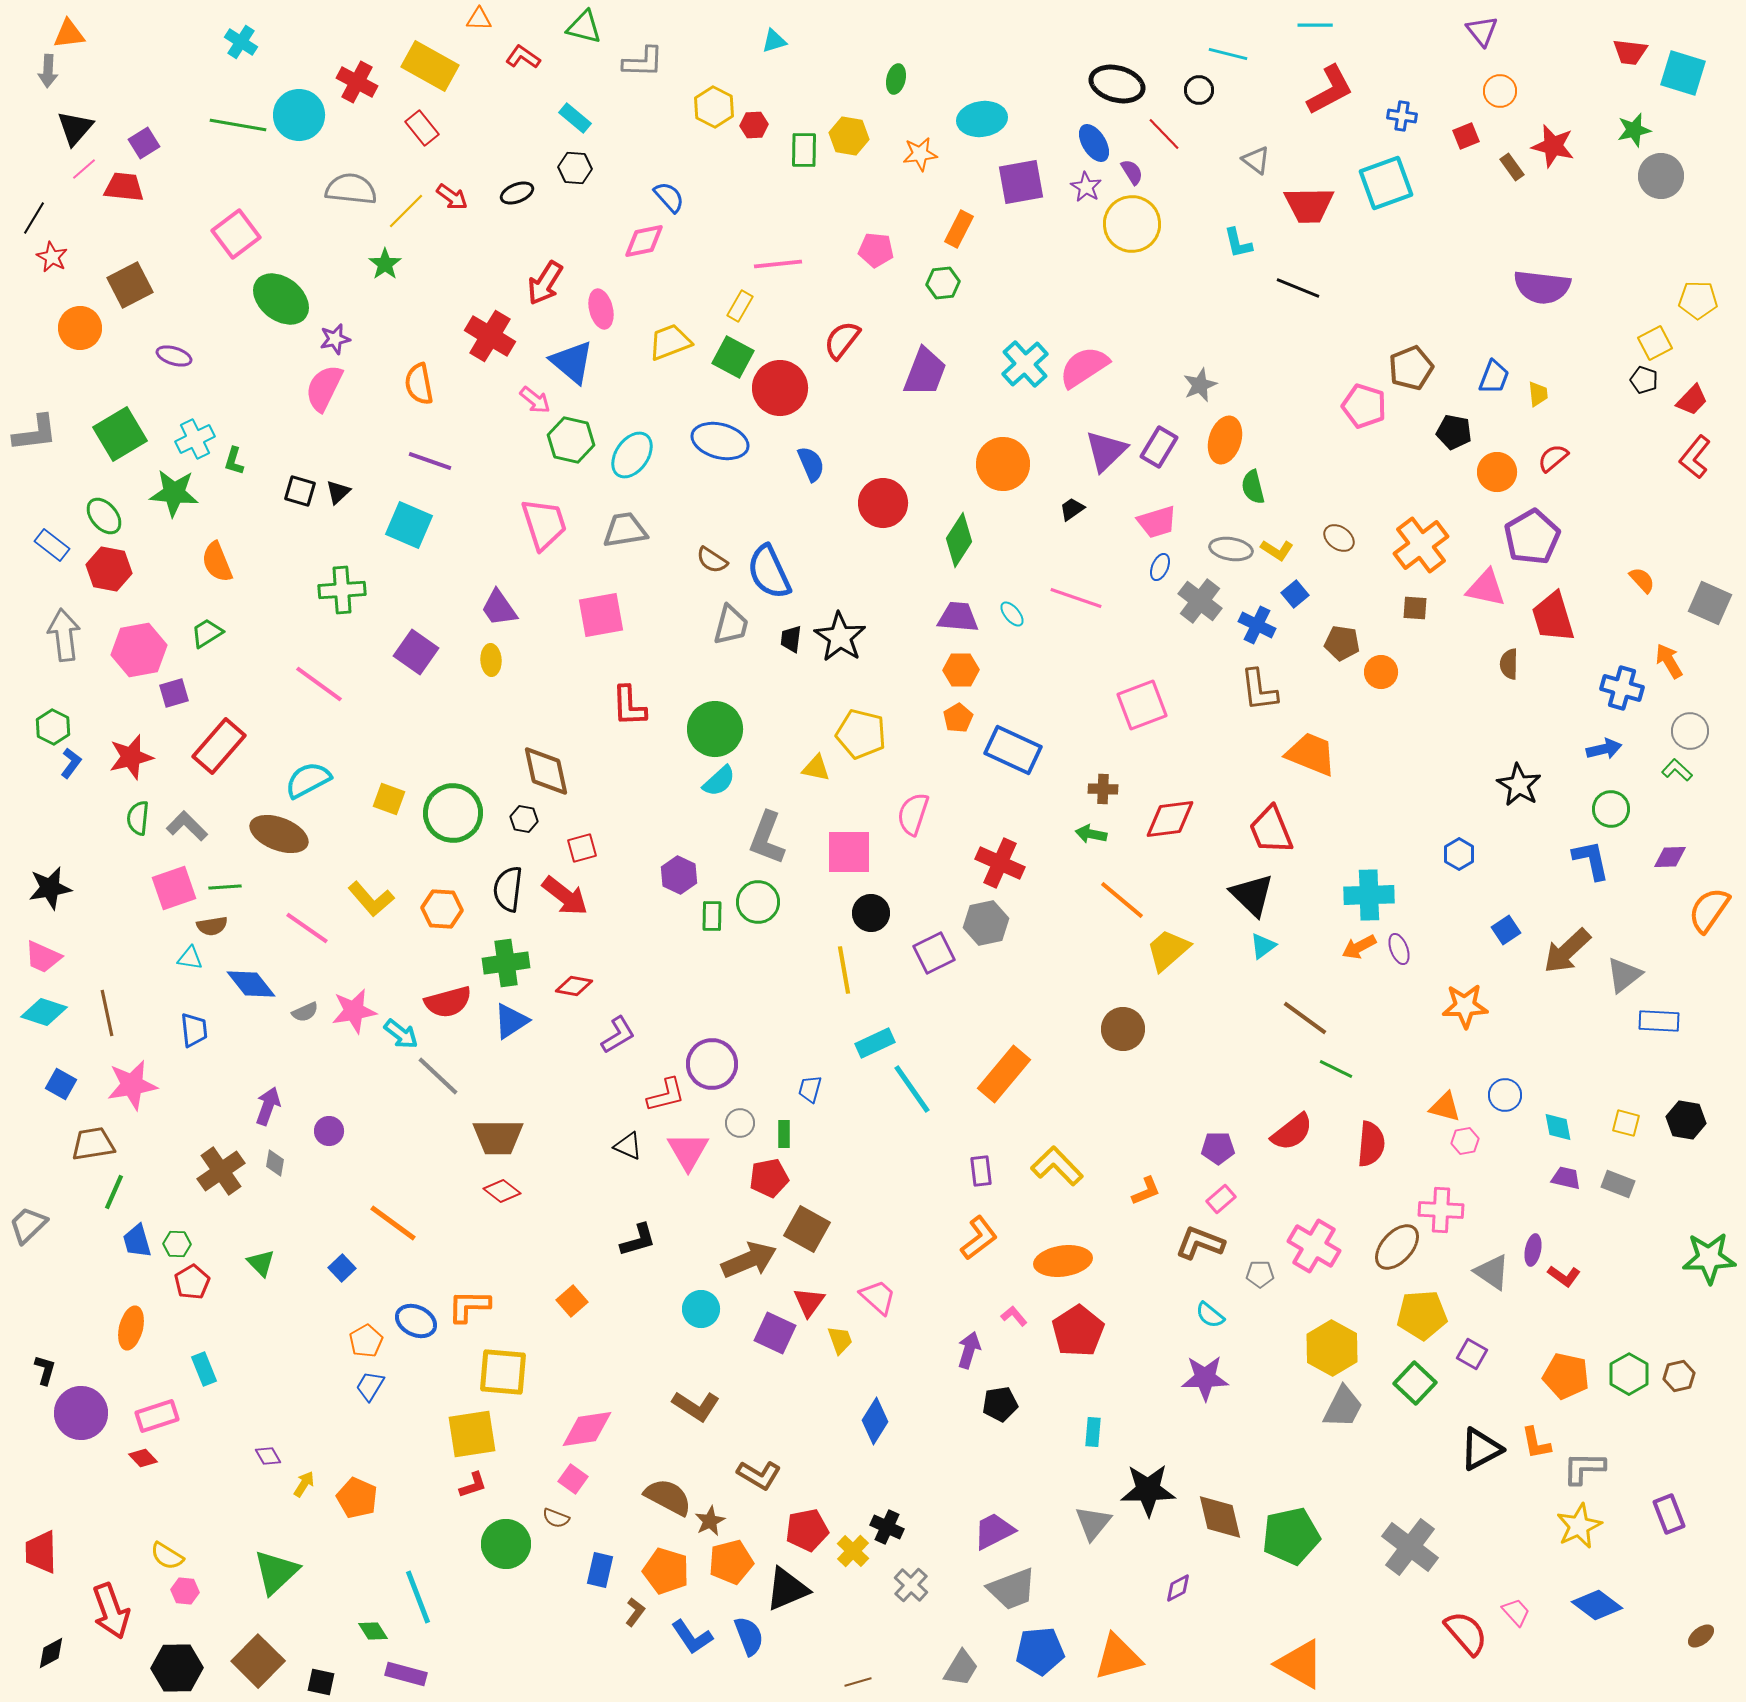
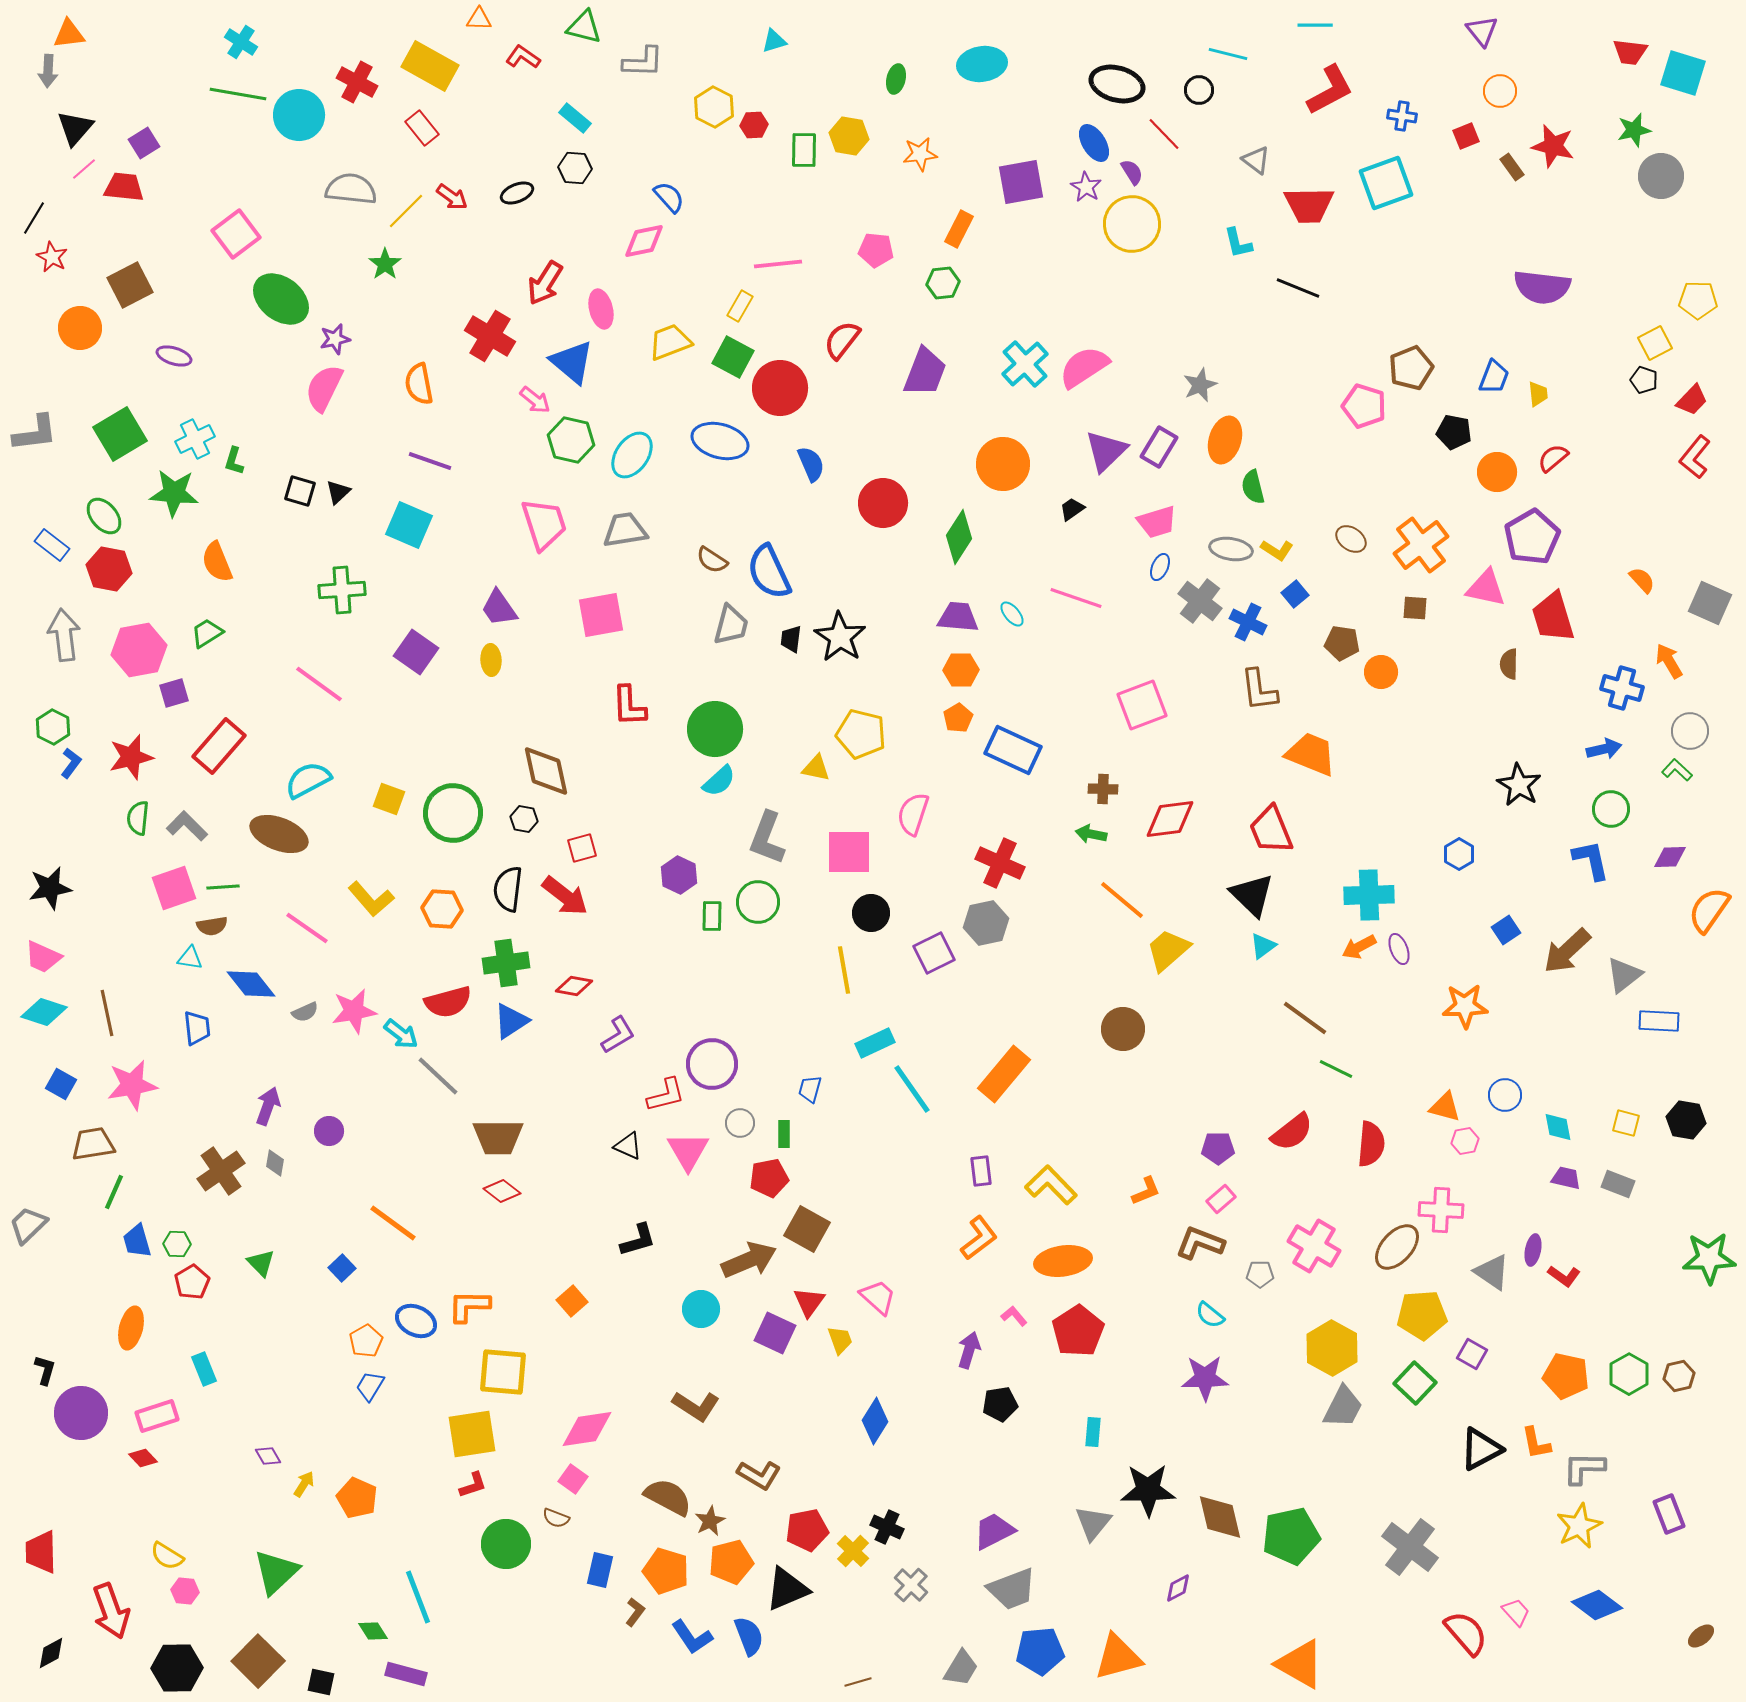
cyan ellipse at (982, 119): moved 55 px up
green line at (238, 125): moved 31 px up
brown ellipse at (1339, 538): moved 12 px right, 1 px down
green diamond at (959, 540): moved 3 px up
blue cross at (1257, 625): moved 9 px left, 3 px up
green line at (225, 887): moved 2 px left
blue trapezoid at (194, 1030): moved 3 px right, 2 px up
yellow L-shape at (1057, 1166): moved 6 px left, 19 px down
